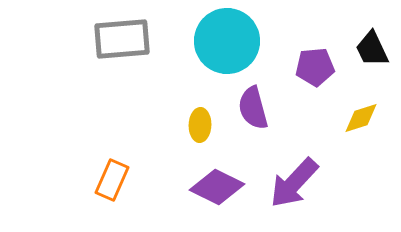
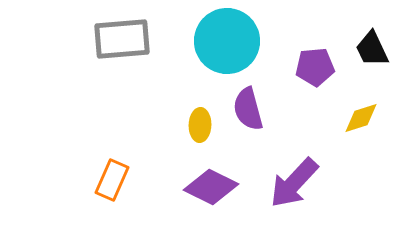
purple semicircle: moved 5 px left, 1 px down
purple diamond: moved 6 px left
